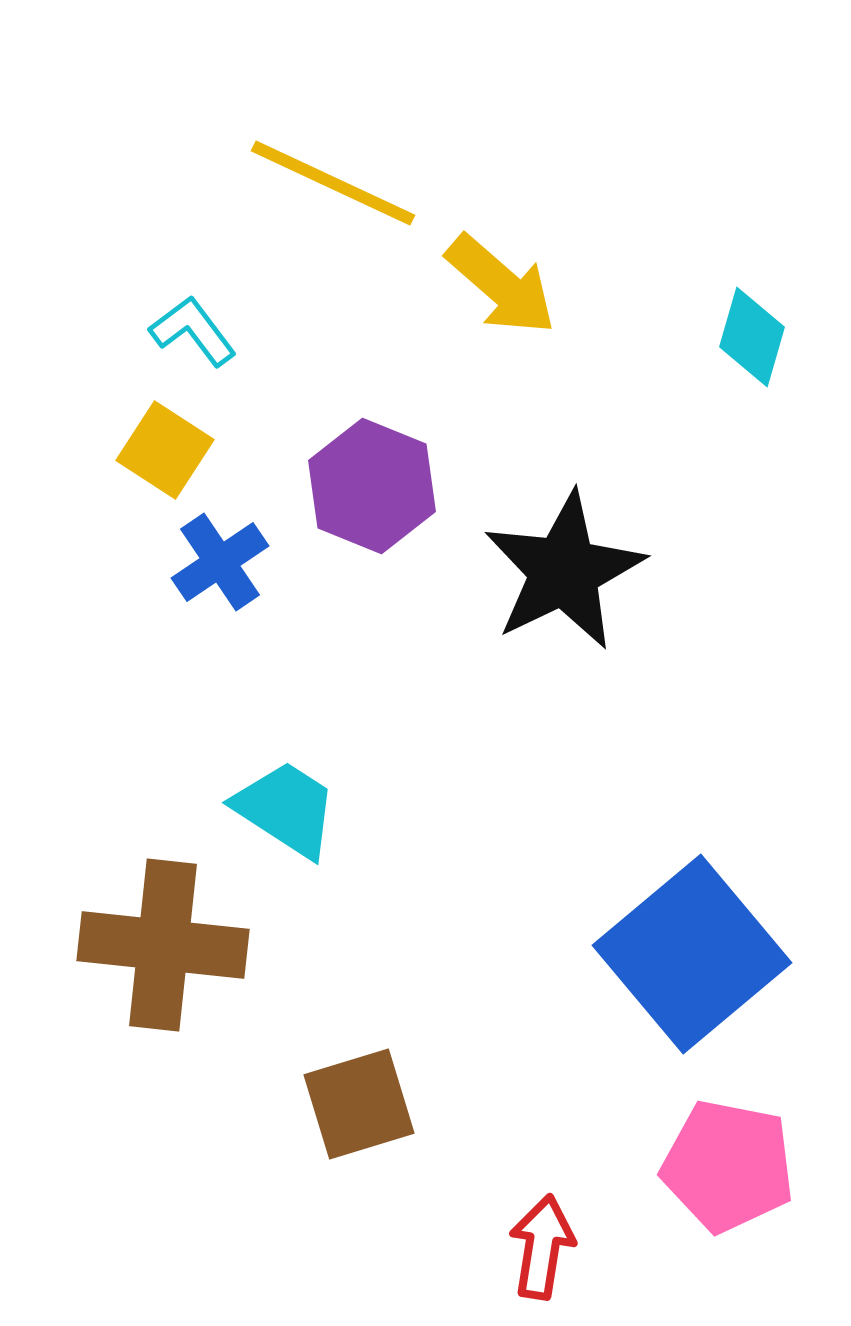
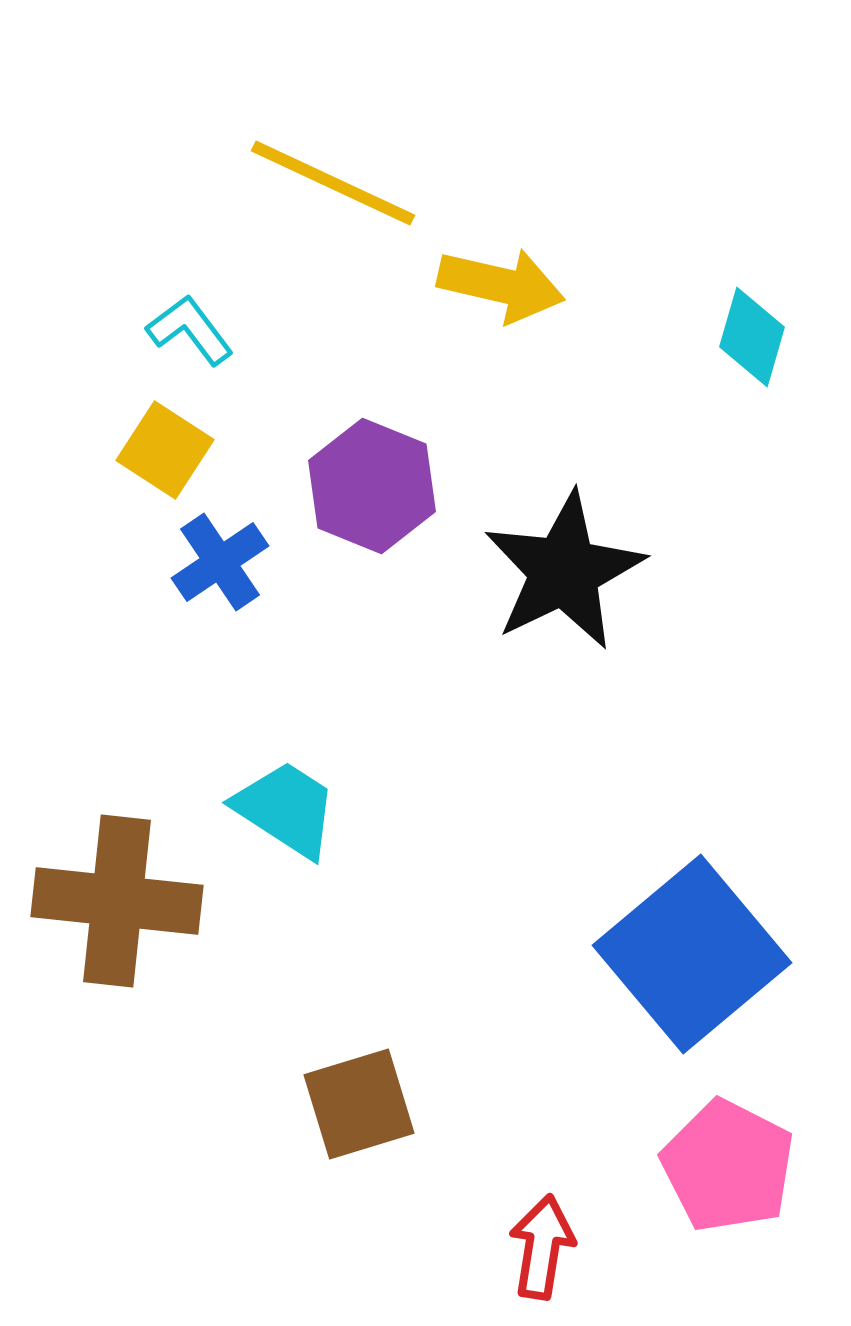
yellow arrow: rotated 28 degrees counterclockwise
cyan L-shape: moved 3 px left, 1 px up
brown cross: moved 46 px left, 44 px up
pink pentagon: rotated 16 degrees clockwise
